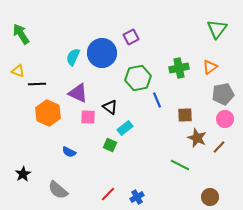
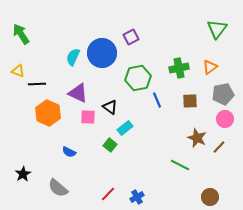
brown square: moved 5 px right, 14 px up
green square: rotated 16 degrees clockwise
gray semicircle: moved 2 px up
